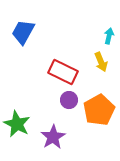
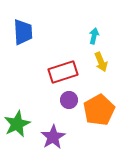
blue trapezoid: rotated 148 degrees clockwise
cyan arrow: moved 15 px left
red rectangle: rotated 44 degrees counterclockwise
green star: rotated 20 degrees clockwise
